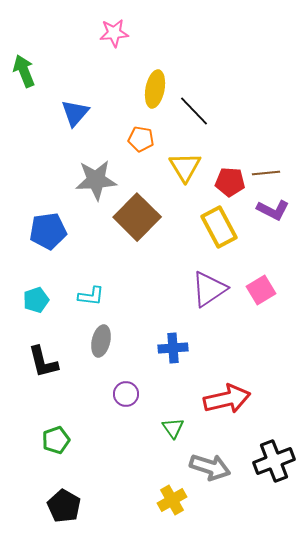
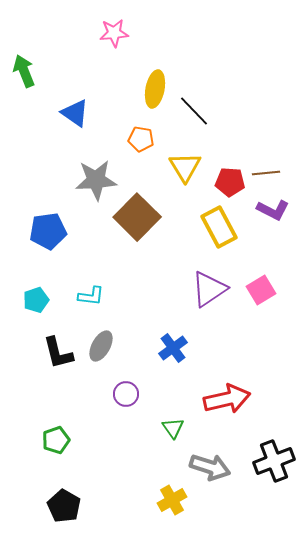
blue triangle: rotated 36 degrees counterclockwise
gray ellipse: moved 5 px down; rotated 16 degrees clockwise
blue cross: rotated 32 degrees counterclockwise
black L-shape: moved 15 px right, 9 px up
